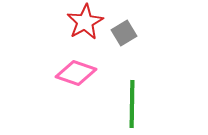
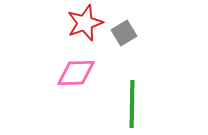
red star: moved 1 px down; rotated 9 degrees clockwise
pink diamond: rotated 21 degrees counterclockwise
